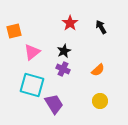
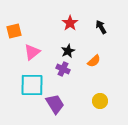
black star: moved 4 px right
orange semicircle: moved 4 px left, 9 px up
cyan square: rotated 15 degrees counterclockwise
purple trapezoid: moved 1 px right
